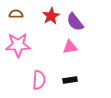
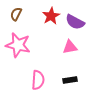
brown semicircle: rotated 64 degrees counterclockwise
purple semicircle: rotated 24 degrees counterclockwise
pink star: rotated 15 degrees clockwise
pink semicircle: moved 1 px left
